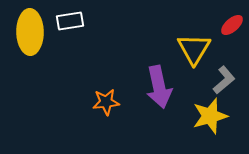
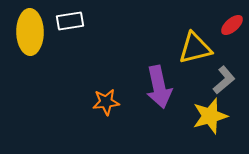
yellow triangle: moved 1 px right, 1 px up; rotated 45 degrees clockwise
